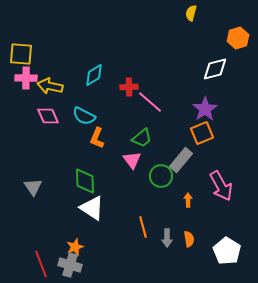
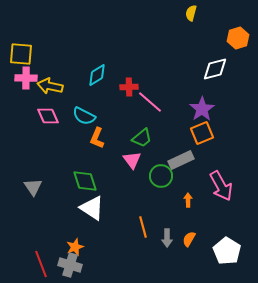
cyan diamond: moved 3 px right
purple star: moved 3 px left
gray rectangle: rotated 25 degrees clockwise
green diamond: rotated 16 degrees counterclockwise
orange semicircle: rotated 140 degrees counterclockwise
